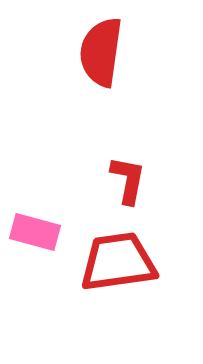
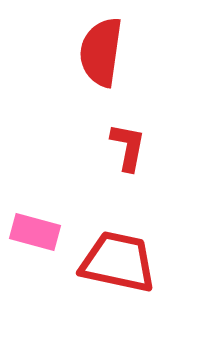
red L-shape: moved 33 px up
red trapezoid: rotated 20 degrees clockwise
